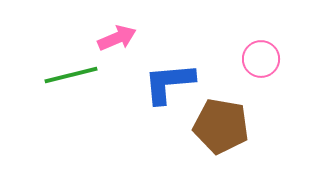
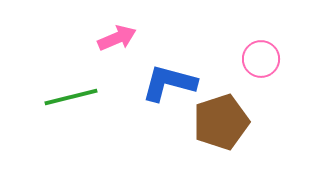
green line: moved 22 px down
blue L-shape: rotated 20 degrees clockwise
brown pentagon: moved 4 px up; rotated 28 degrees counterclockwise
